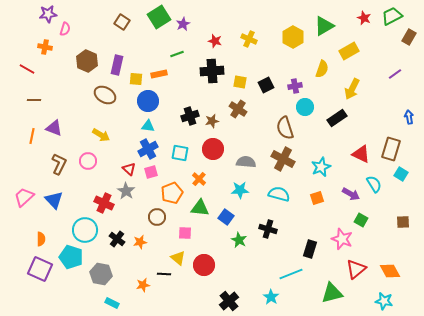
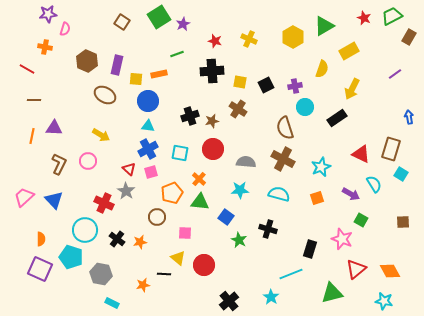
purple triangle at (54, 128): rotated 18 degrees counterclockwise
green triangle at (200, 208): moved 6 px up
